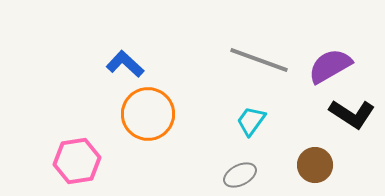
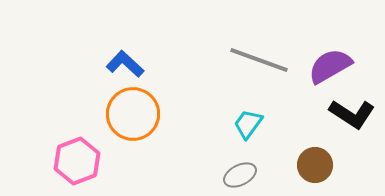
orange circle: moved 15 px left
cyan trapezoid: moved 3 px left, 3 px down
pink hexagon: rotated 12 degrees counterclockwise
